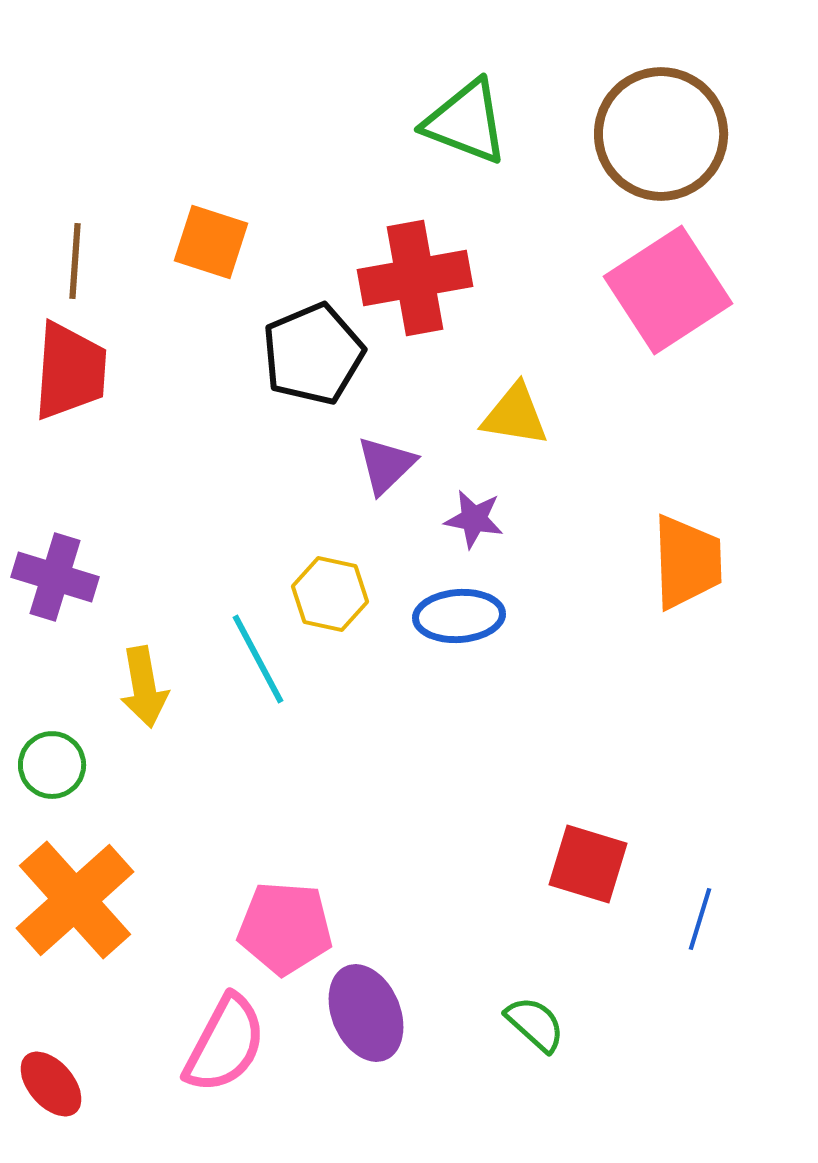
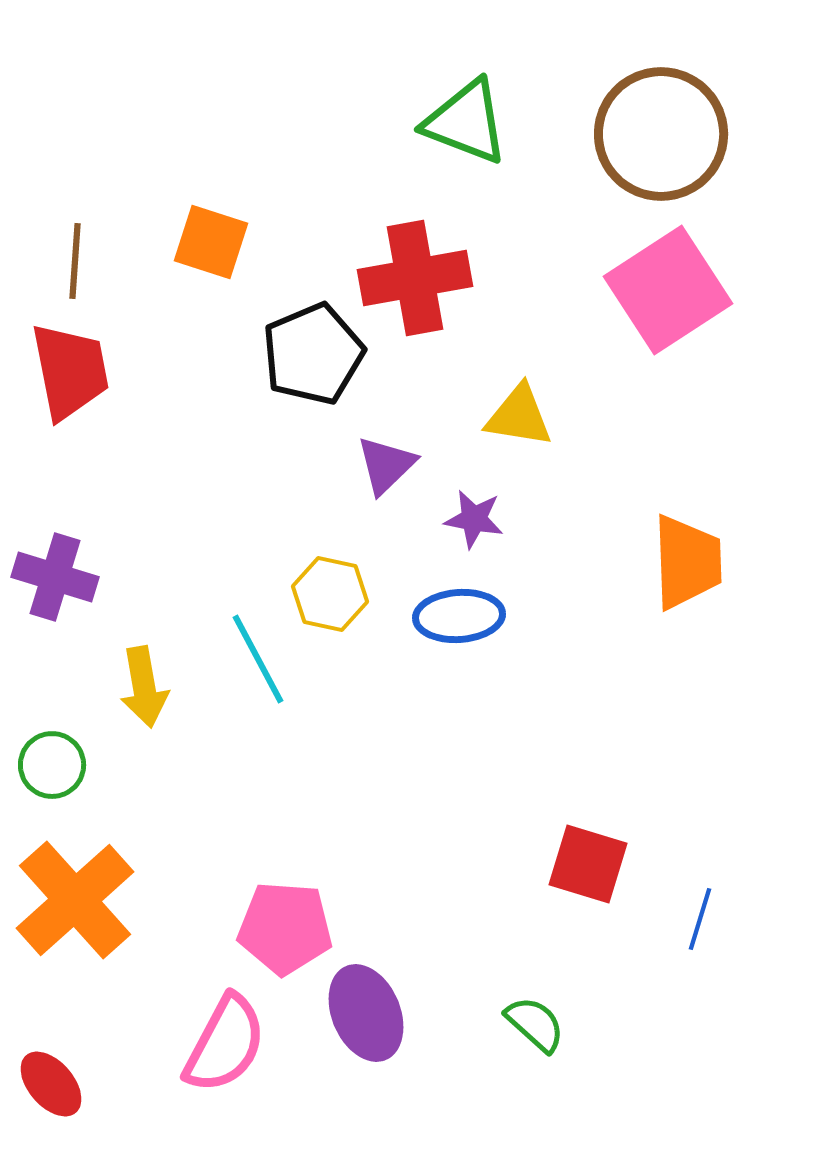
red trapezoid: rotated 15 degrees counterclockwise
yellow triangle: moved 4 px right, 1 px down
